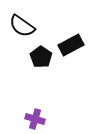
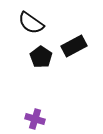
black semicircle: moved 9 px right, 3 px up
black rectangle: moved 3 px right, 1 px down
